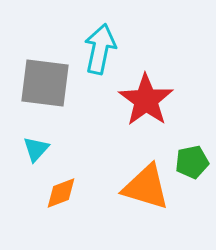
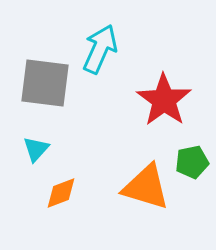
cyan arrow: rotated 12 degrees clockwise
red star: moved 18 px right
